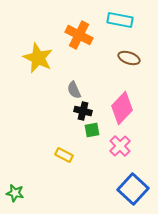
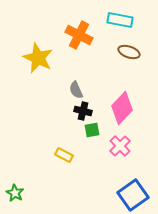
brown ellipse: moved 6 px up
gray semicircle: moved 2 px right
blue square: moved 6 px down; rotated 12 degrees clockwise
green star: rotated 18 degrees clockwise
